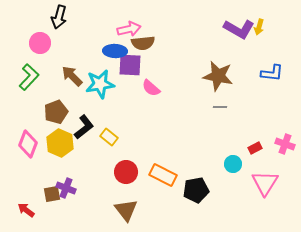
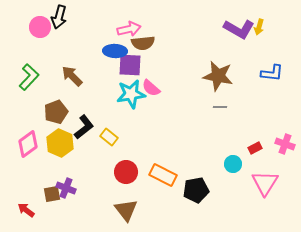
pink circle: moved 16 px up
cyan star: moved 31 px right, 10 px down
pink diamond: rotated 32 degrees clockwise
